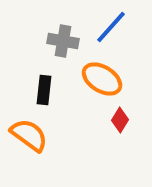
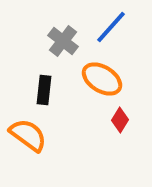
gray cross: rotated 28 degrees clockwise
orange semicircle: moved 1 px left
